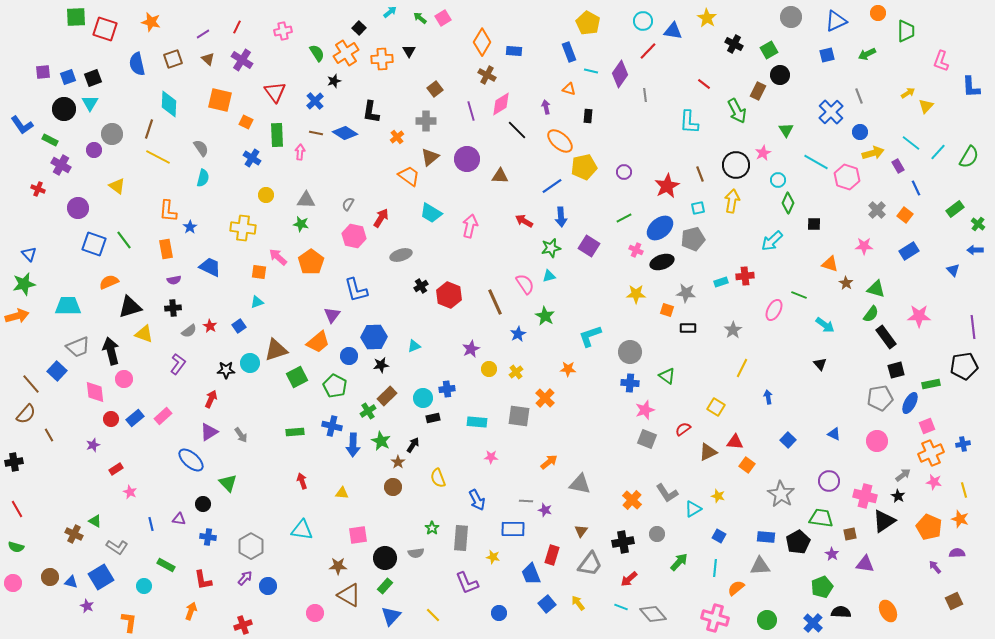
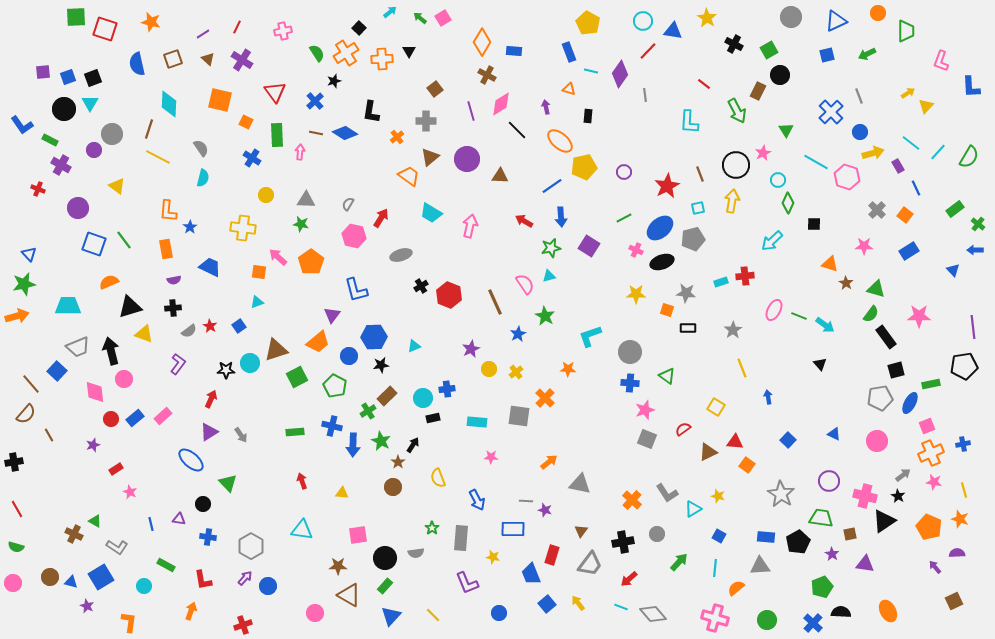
green line at (799, 295): moved 21 px down
yellow line at (742, 368): rotated 48 degrees counterclockwise
